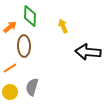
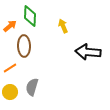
orange arrow: moved 1 px up
